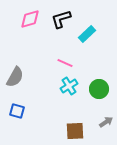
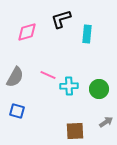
pink diamond: moved 3 px left, 13 px down
cyan rectangle: rotated 42 degrees counterclockwise
pink line: moved 17 px left, 12 px down
cyan cross: rotated 30 degrees clockwise
